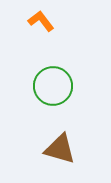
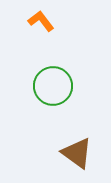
brown triangle: moved 17 px right, 4 px down; rotated 20 degrees clockwise
